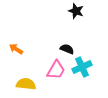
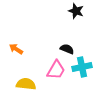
cyan cross: rotated 12 degrees clockwise
